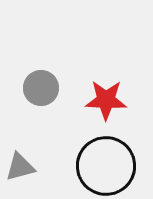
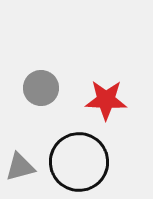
black circle: moved 27 px left, 4 px up
